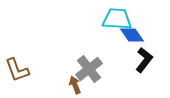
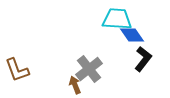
black L-shape: moved 1 px left, 1 px up
